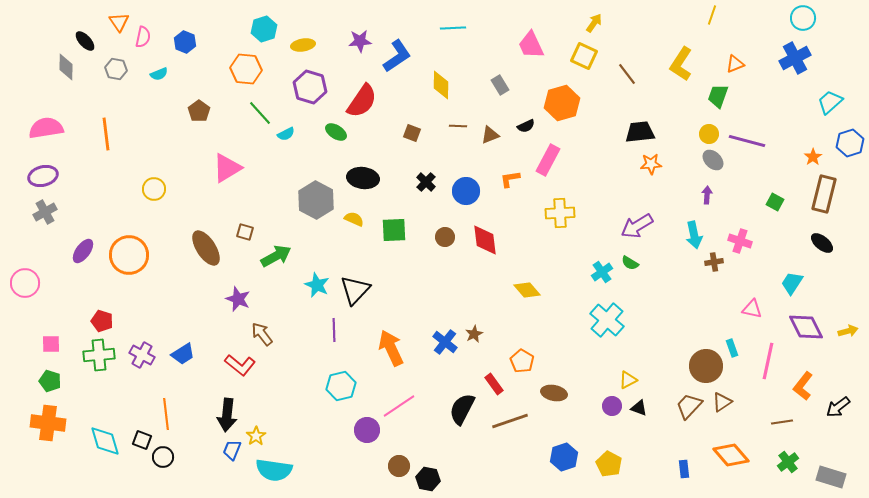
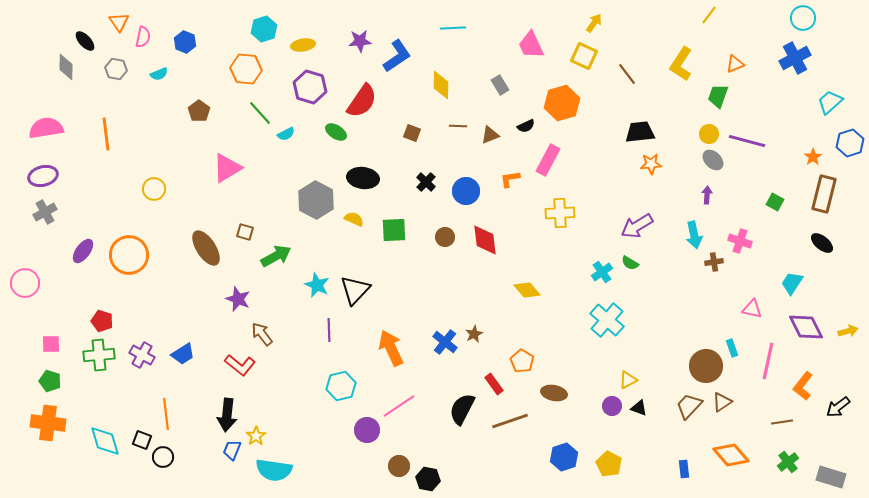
yellow line at (712, 15): moved 3 px left; rotated 18 degrees clockwise
purple line at (334, 330): moved 5 px left
